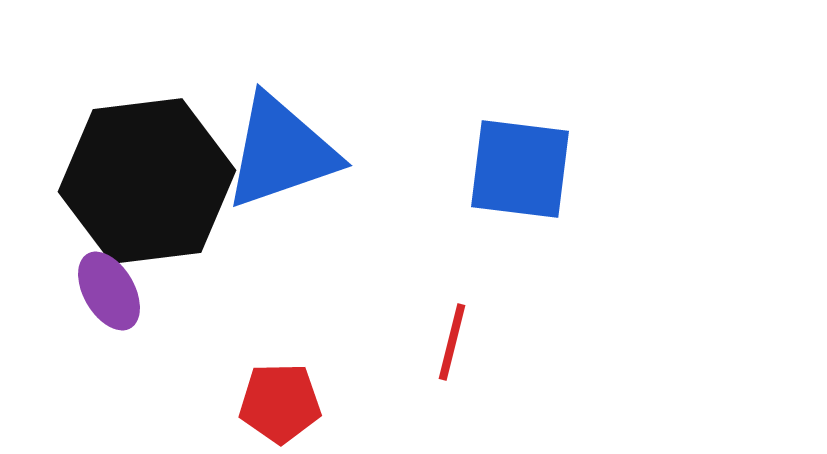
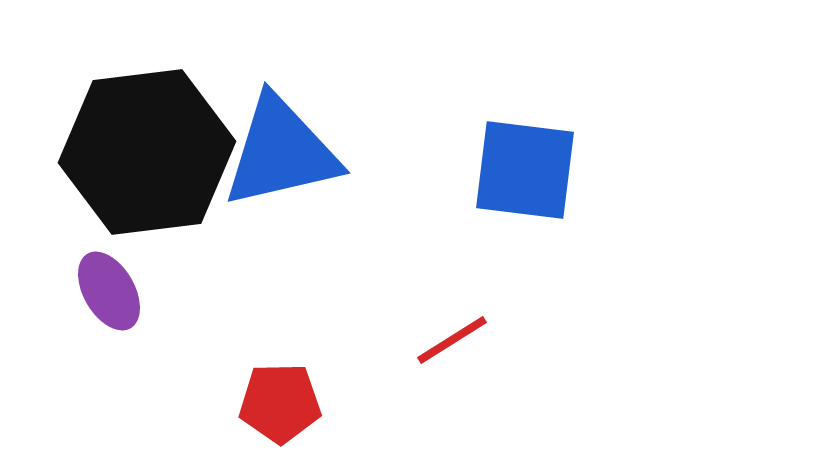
blue triangle: rotated 6 degrees clockwise
blue square: moved 5 px right, 1 px down
black hexagon: moved 29 px up
red line: moved 2 px up; rotated 44 degrees clockwise
